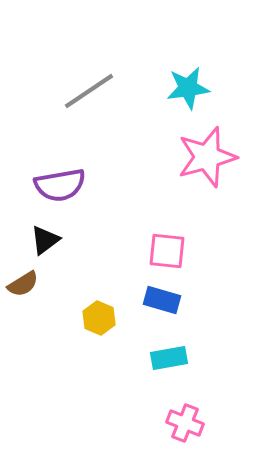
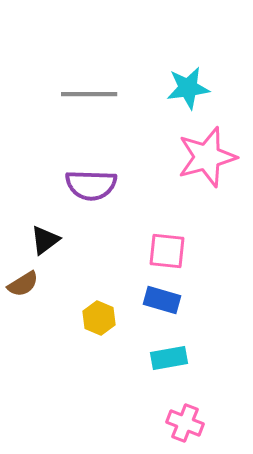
gray line: moved 3 px down; rotated 34 degrees clockwise
purple semicircle: moved 31 px right; rotated 12 degrees clockwise
